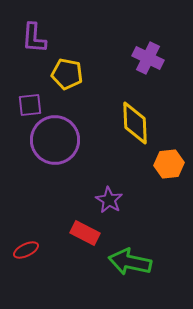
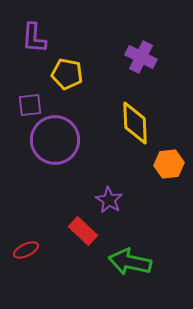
purple cross: moved 7 px left, 1 px up
red rectangle: moved 2 px left, 2 px up; rotated 16 degrees clockwise
